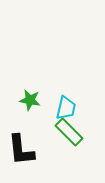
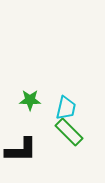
green star: rotated 10 degrees counterclockwise
black L-shape: rotated 84 degrees counterclockwise
